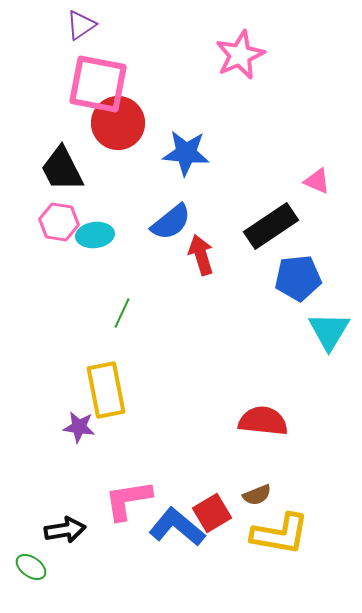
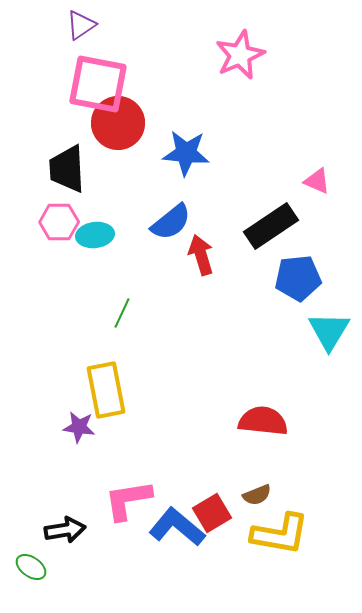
black trapezoid: moved 5 px right; rotated 24 degrees clockwise
pink hexagon: rotated 9 degrees counterclockwise
